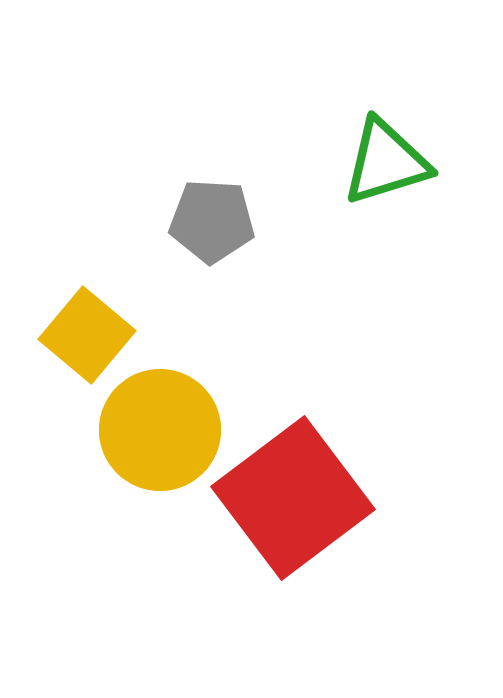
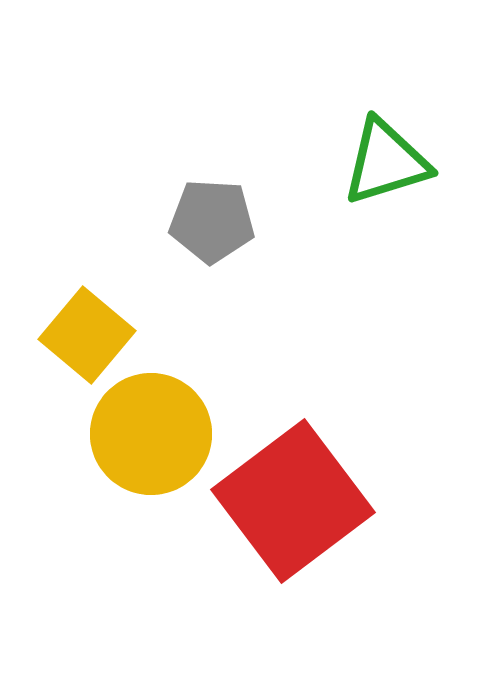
yellow circle: moved 9 px left, 4 px down
red square: moved 3 px down
